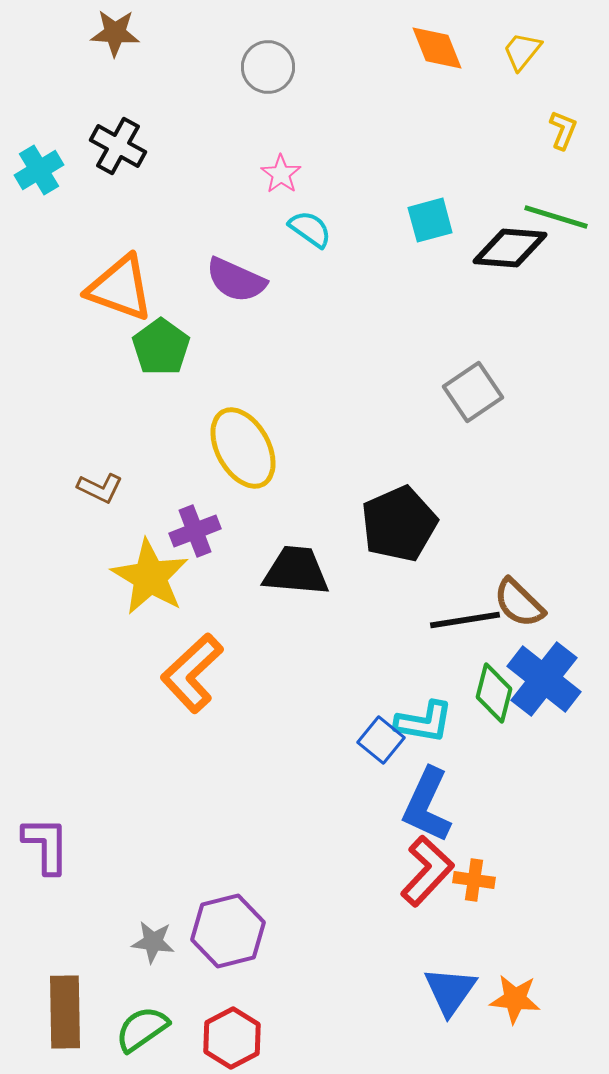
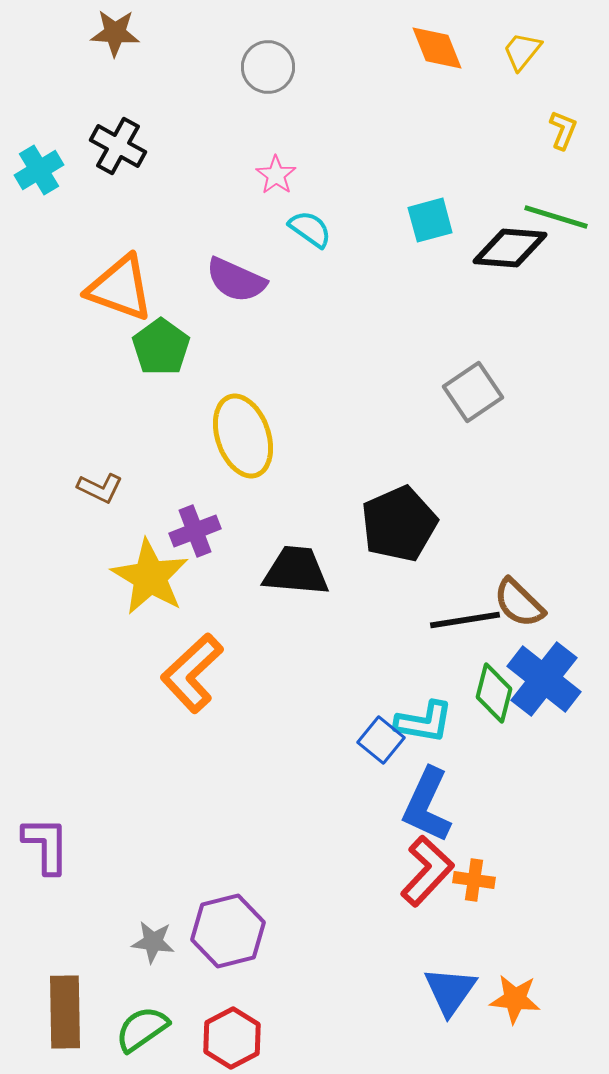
pink star: moved 5 px left, 1 px down
yellow ellipse: moved 12 px up; rotated 10 degrees clockwise
